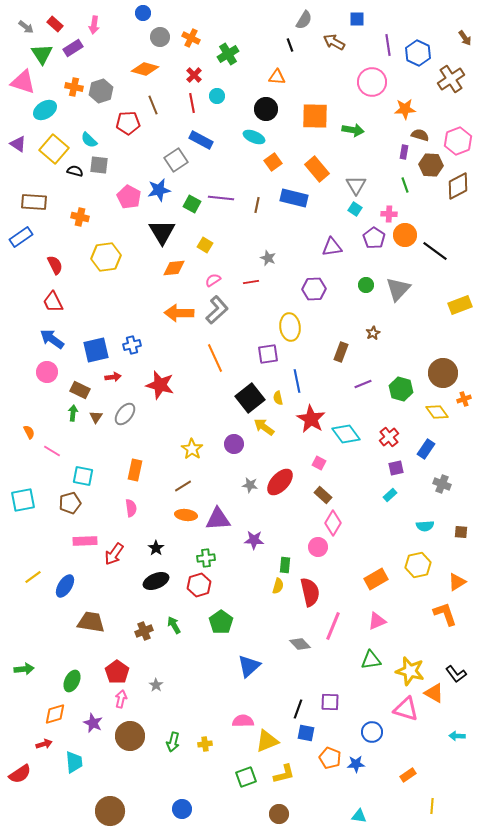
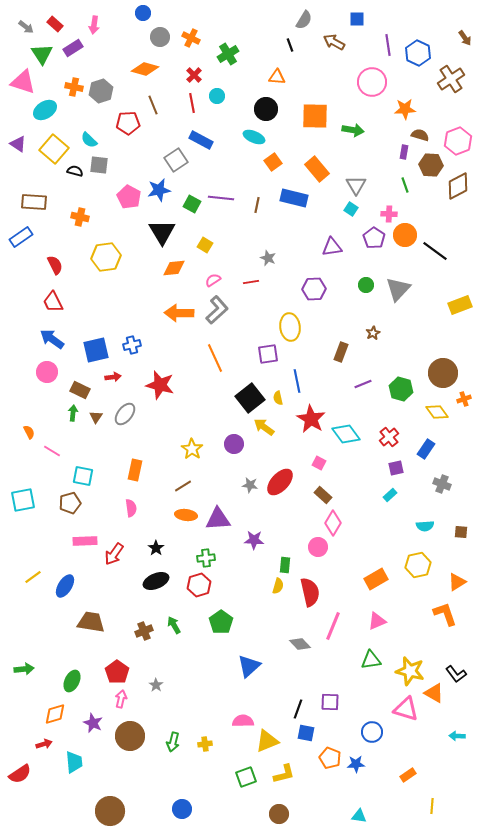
cyan square at (355, 209): moved 4 px left
